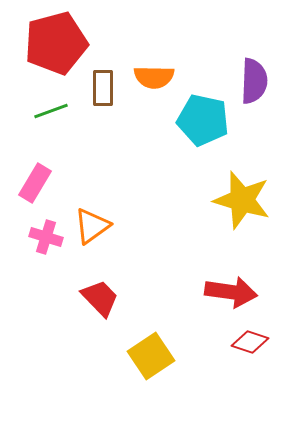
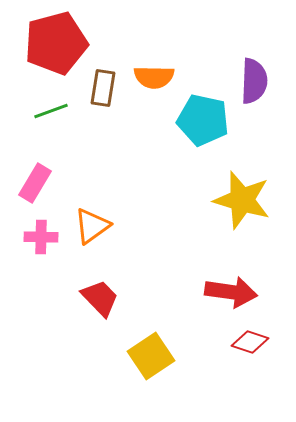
brown rectangle: rotated 9 degrees clockwise
pink cross: moved 5 px left; rotated 16 degrees counterclockwise
